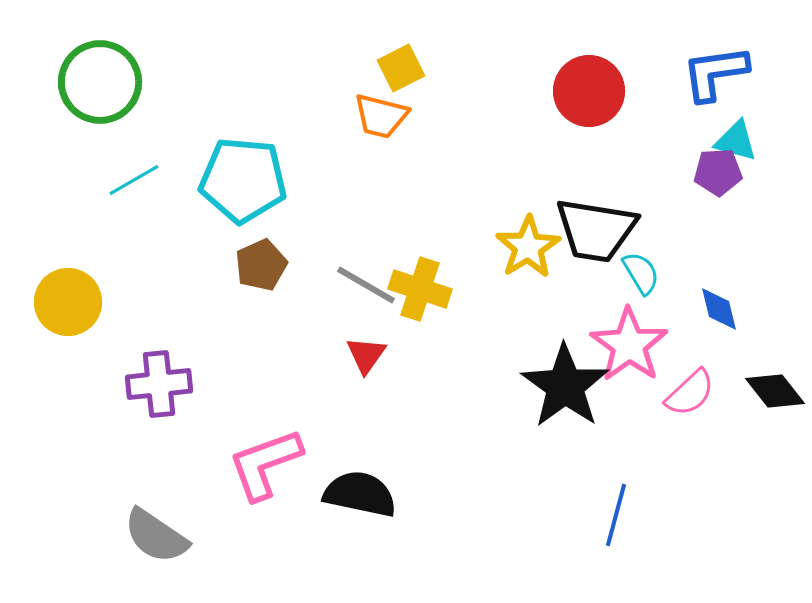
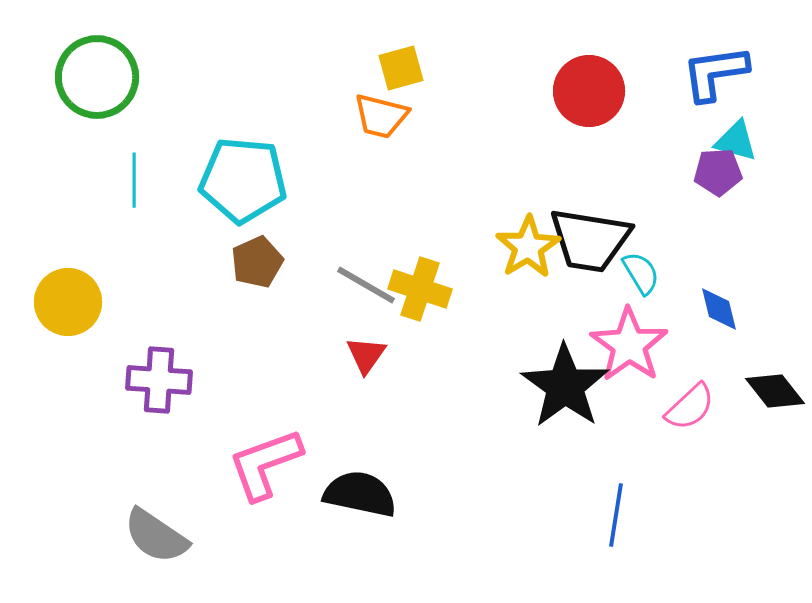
yellow square: rotated 12 degrees clockwise
green circle: moved 3 px left, 5 px up
cyan line: rotated 60 degrees counterclockwise
black trapezoid: moved 6 px left, 10 px down
brown pentagon: moved 4 px left, 3 px up
purple cross: moved 4 px up; rotated 10 degrees clockwise
pink semicircle: moved 14 px down
blue line: rotated 6 degrees counterclockwise
